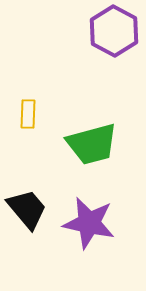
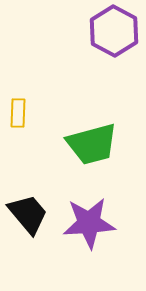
yellow rectangle: moved 10 px left, 1 px up
black trapezoid: moved 1 px right, 5 px down
purple star: rotated 16 degrees counterclockwise
